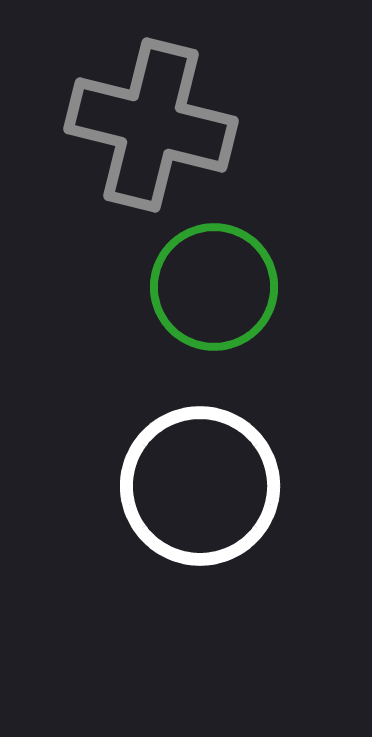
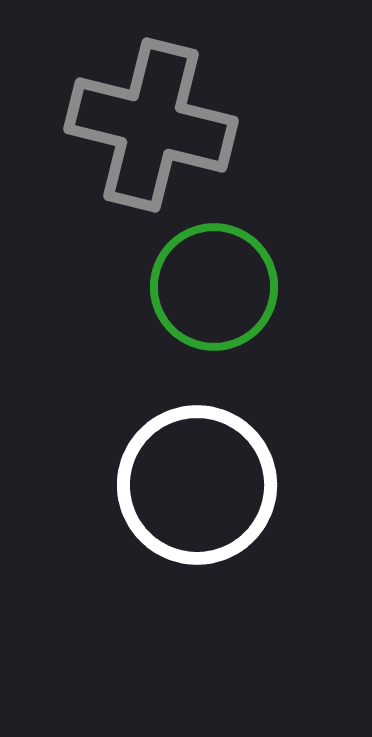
white circle: moved 3 px left, 1 px up
